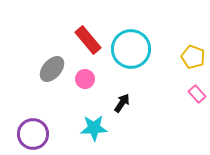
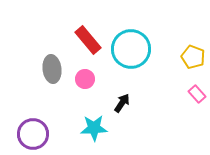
gray ellipse: rotated 48 degrees counterclockwise
